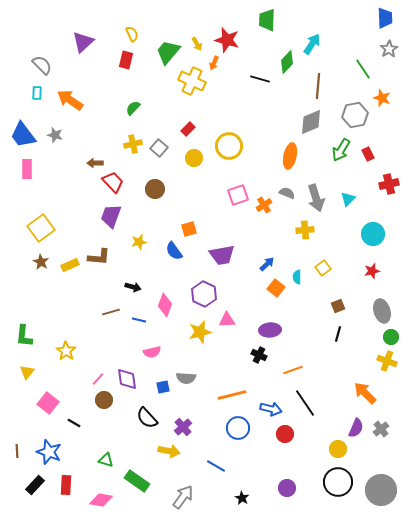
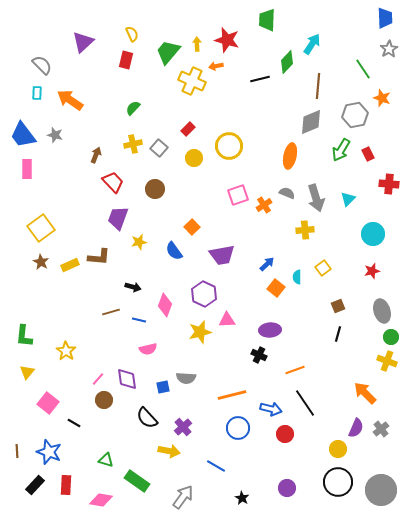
yellow arrow at (197, 44): rotated 152 degrees counterclockwise
orange arrow at (214, 63): moved 2 px right, 3 px down; rotated 56 degrees clockwise
black line at (260, 79): rotated 30 degrees counterclockwise
brown arrow at (95, 163): moved 1 px right, 8 px up; rotated 112 degrees clockwise
red cross at (389, 184): rotated 18 degrees clockwise
purple trapezoid at (111, 216): moved 7 px right, 2 px down
orange square at (189, 229): moved 3 px right, 2 px up; rotated 28 degrees counterclockwise
pink semicircle at (152, 352): moved 4 px left, 3 px up
orange line at (293, 370): moved 2 px right
